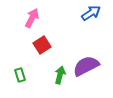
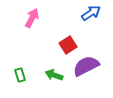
red square: moved 26 px right
green arrow: moved 6 px left; rotated 84 degrees counterclockwise
